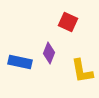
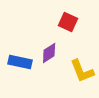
purple diamond: rotated 35 degrees clockwise
yellow L-shape: rotated 12 degrees counterclockwise
